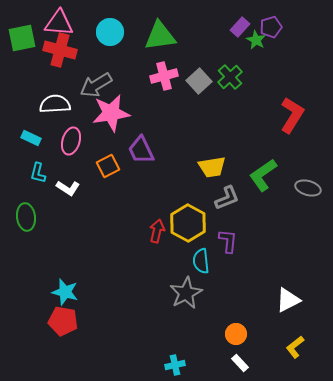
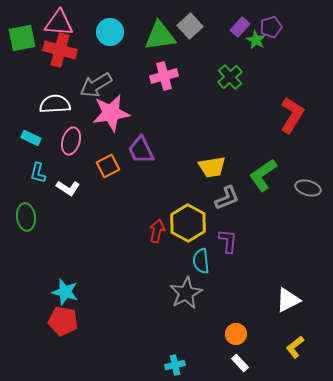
gray square: moved 9 px left, 55 px up
